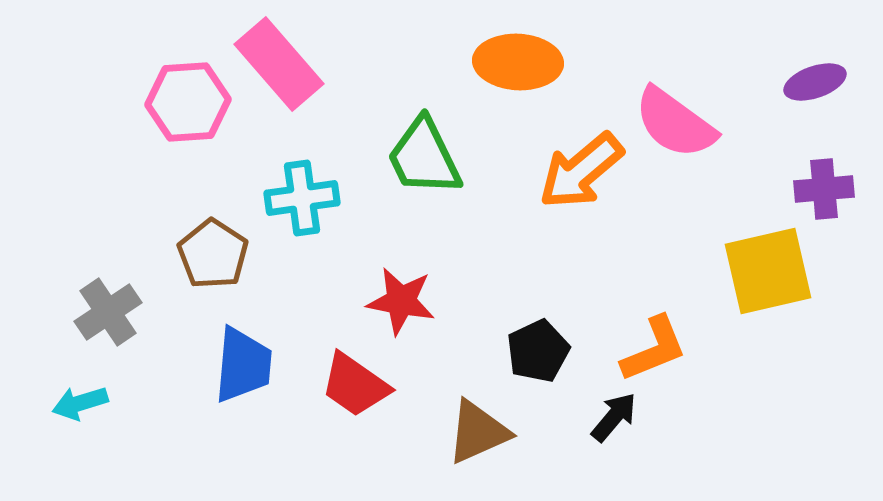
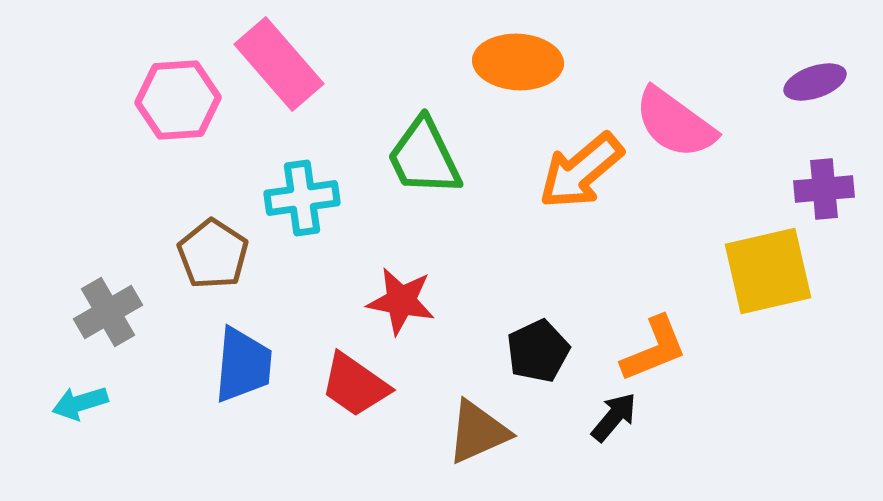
pink hexagon: moved 10 px left, 2 px up
gray cross: rotated 4 degrees clockwise
